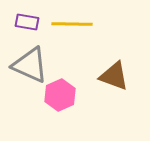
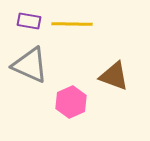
purple rectangle: moved 2 px right, 1 px up
pink hexagon: moved 11 px right, 7 px down
